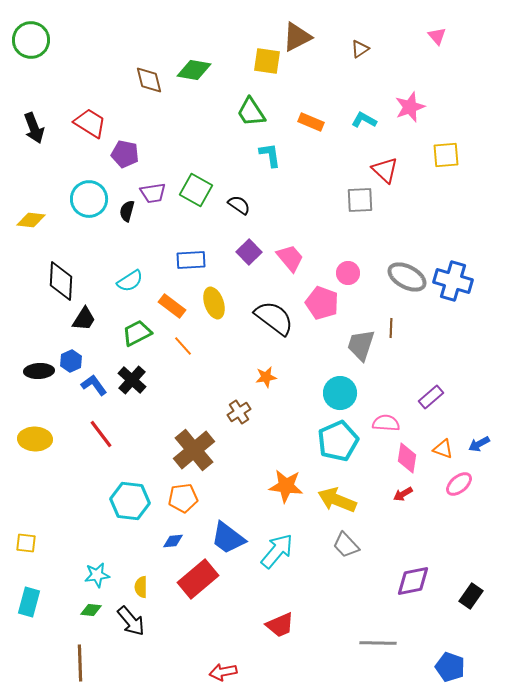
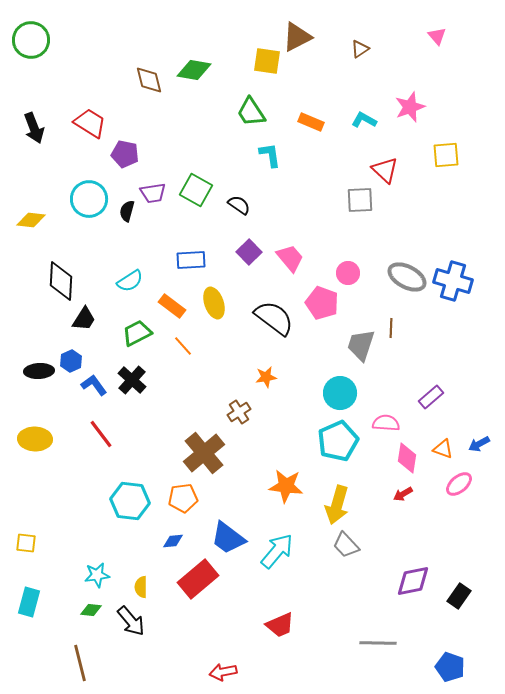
brown cross at (194, 450): moved 10 px right, 3 px down
yellow arrow at (337, 500): moved 5 px down; rotated 96 degrees counterclockwise
black rectangle at (471, 596): moved 12 px left
brown line at (80, 663): rotated 12 degrees counterclockwise
